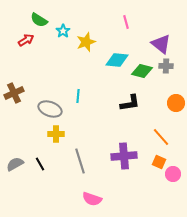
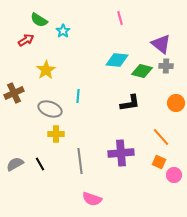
pink line: moved 6 px left, 4 px up
yellow star: moved 40 px left, 28 px down; rotated 12 degrees counterclockwise
purple cross: moved 3 px left, 3 px up
gray line: rotated 10 degrees clockwise
pink circle: moved 1 px right, 1 px down
